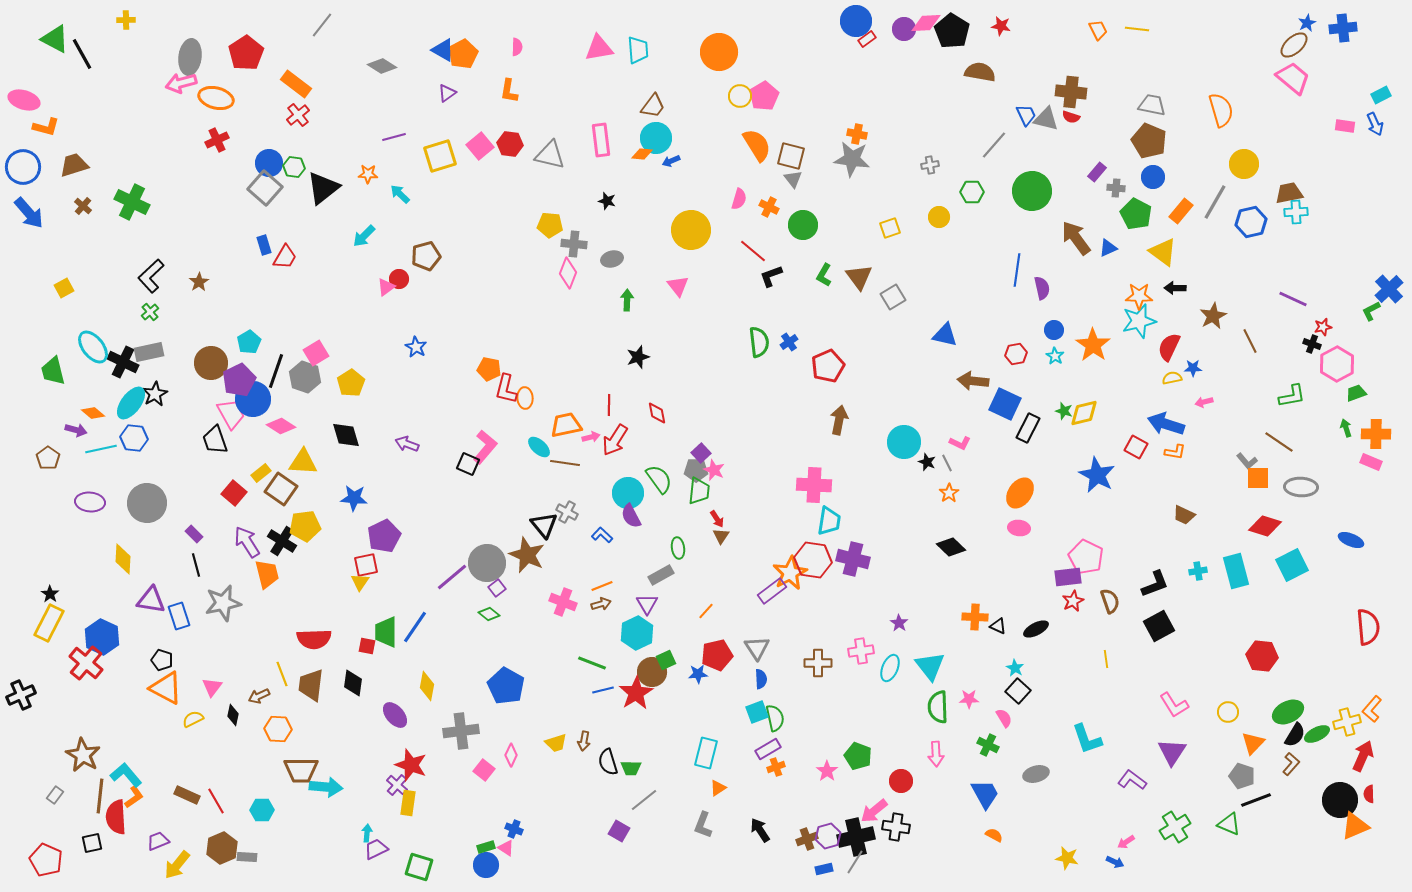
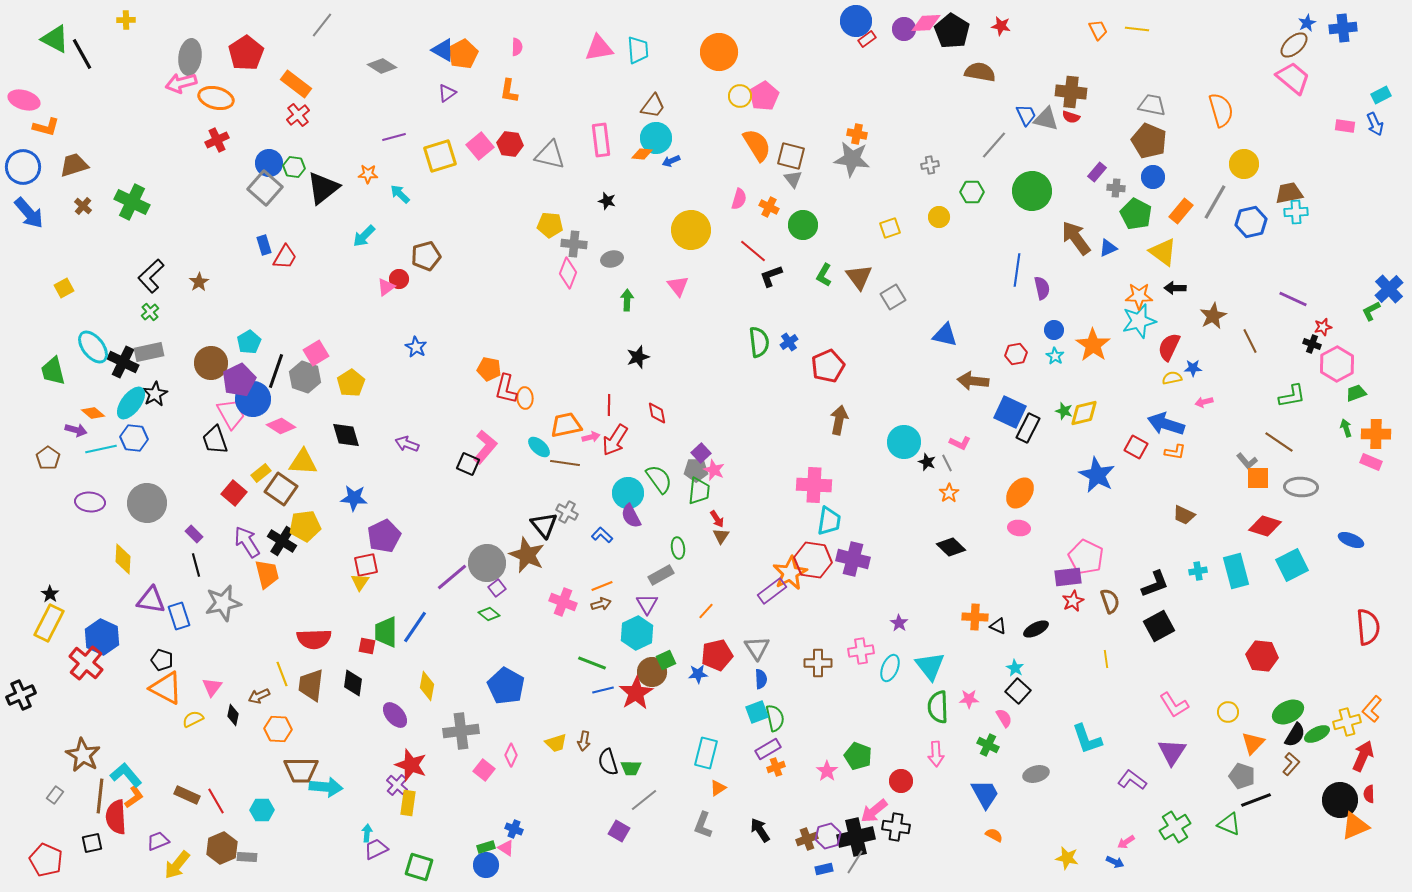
blue square at (1005, 404): moved 5 px right, 8 px down
